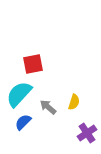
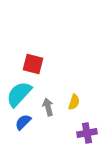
red square: rotated 25 degrees clockwise
gray arrow: rotated 36 degrees clockwise
purple cross: rotated 24 degrees clockwise
